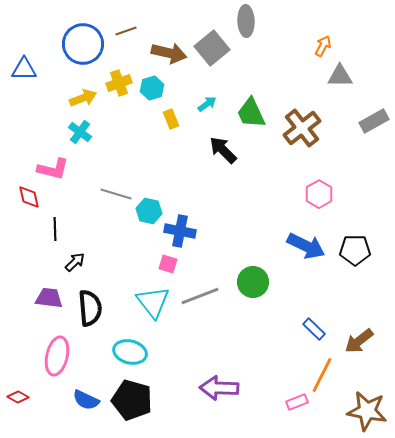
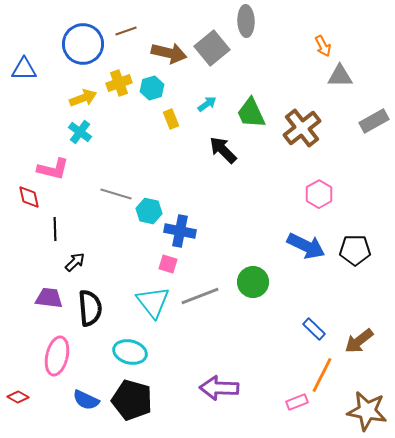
orange arrow at (323, 46): rotated 125 degrees clockwise
